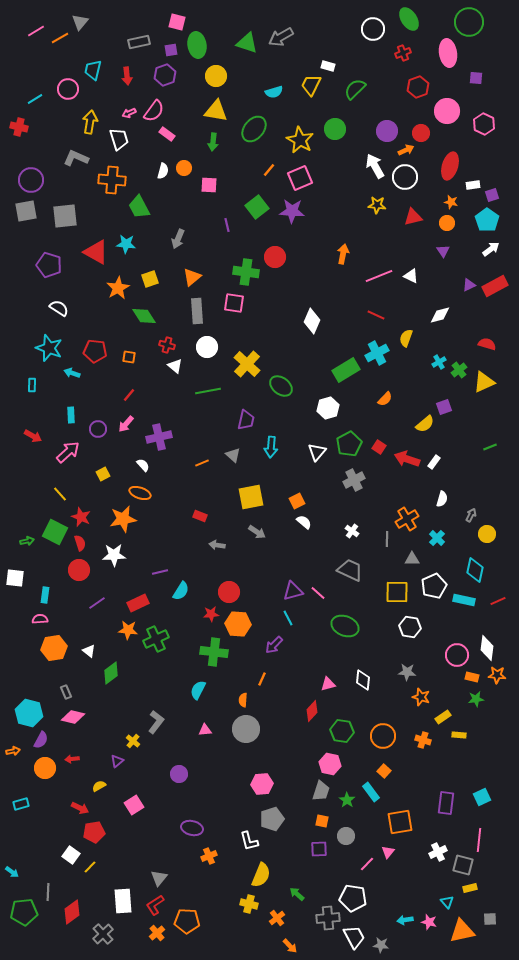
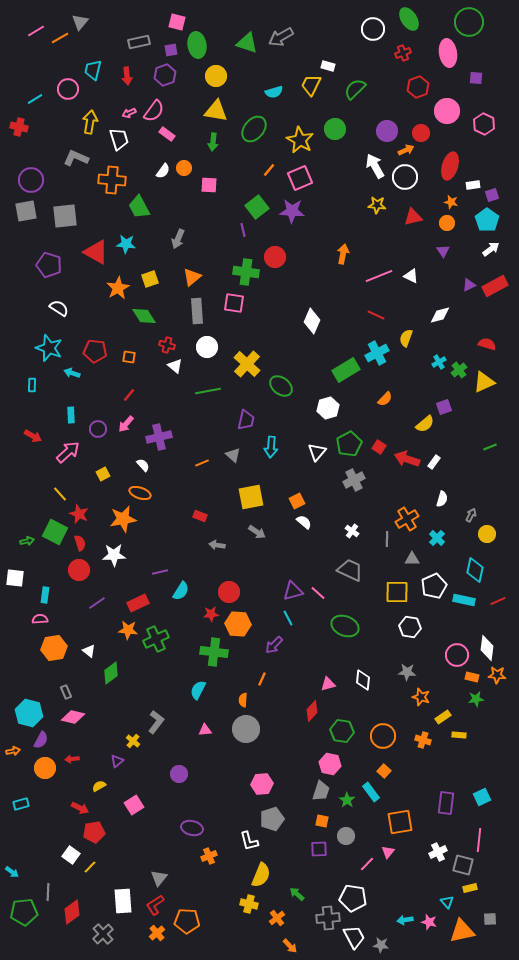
white semicircle at (163, 171): rotated 21 degrees clockwise
purple line at (227, 225): moved 16 px right, 5 px down
red star at (81, 517): moved 2 px left, 3 px up
